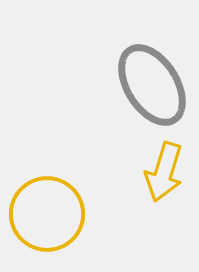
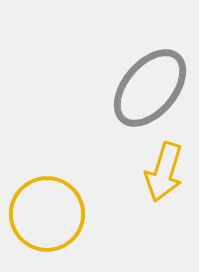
gray ellipse: moved 2 px left, 3 px down; rotated 72 degrees clockwise
